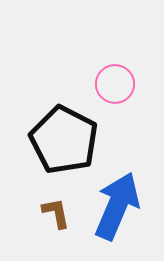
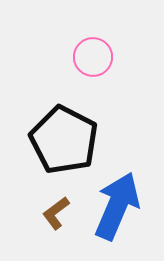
pink circle: moved 22 px left, 27 px up
brown L-shape: rotated 116 degrees counterclockwise
